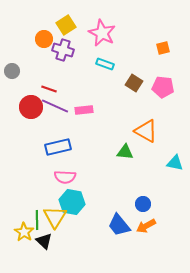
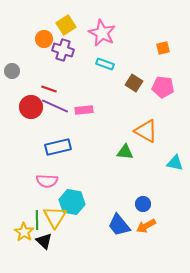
pink semicircle: moved 18 px left, 4 px down
